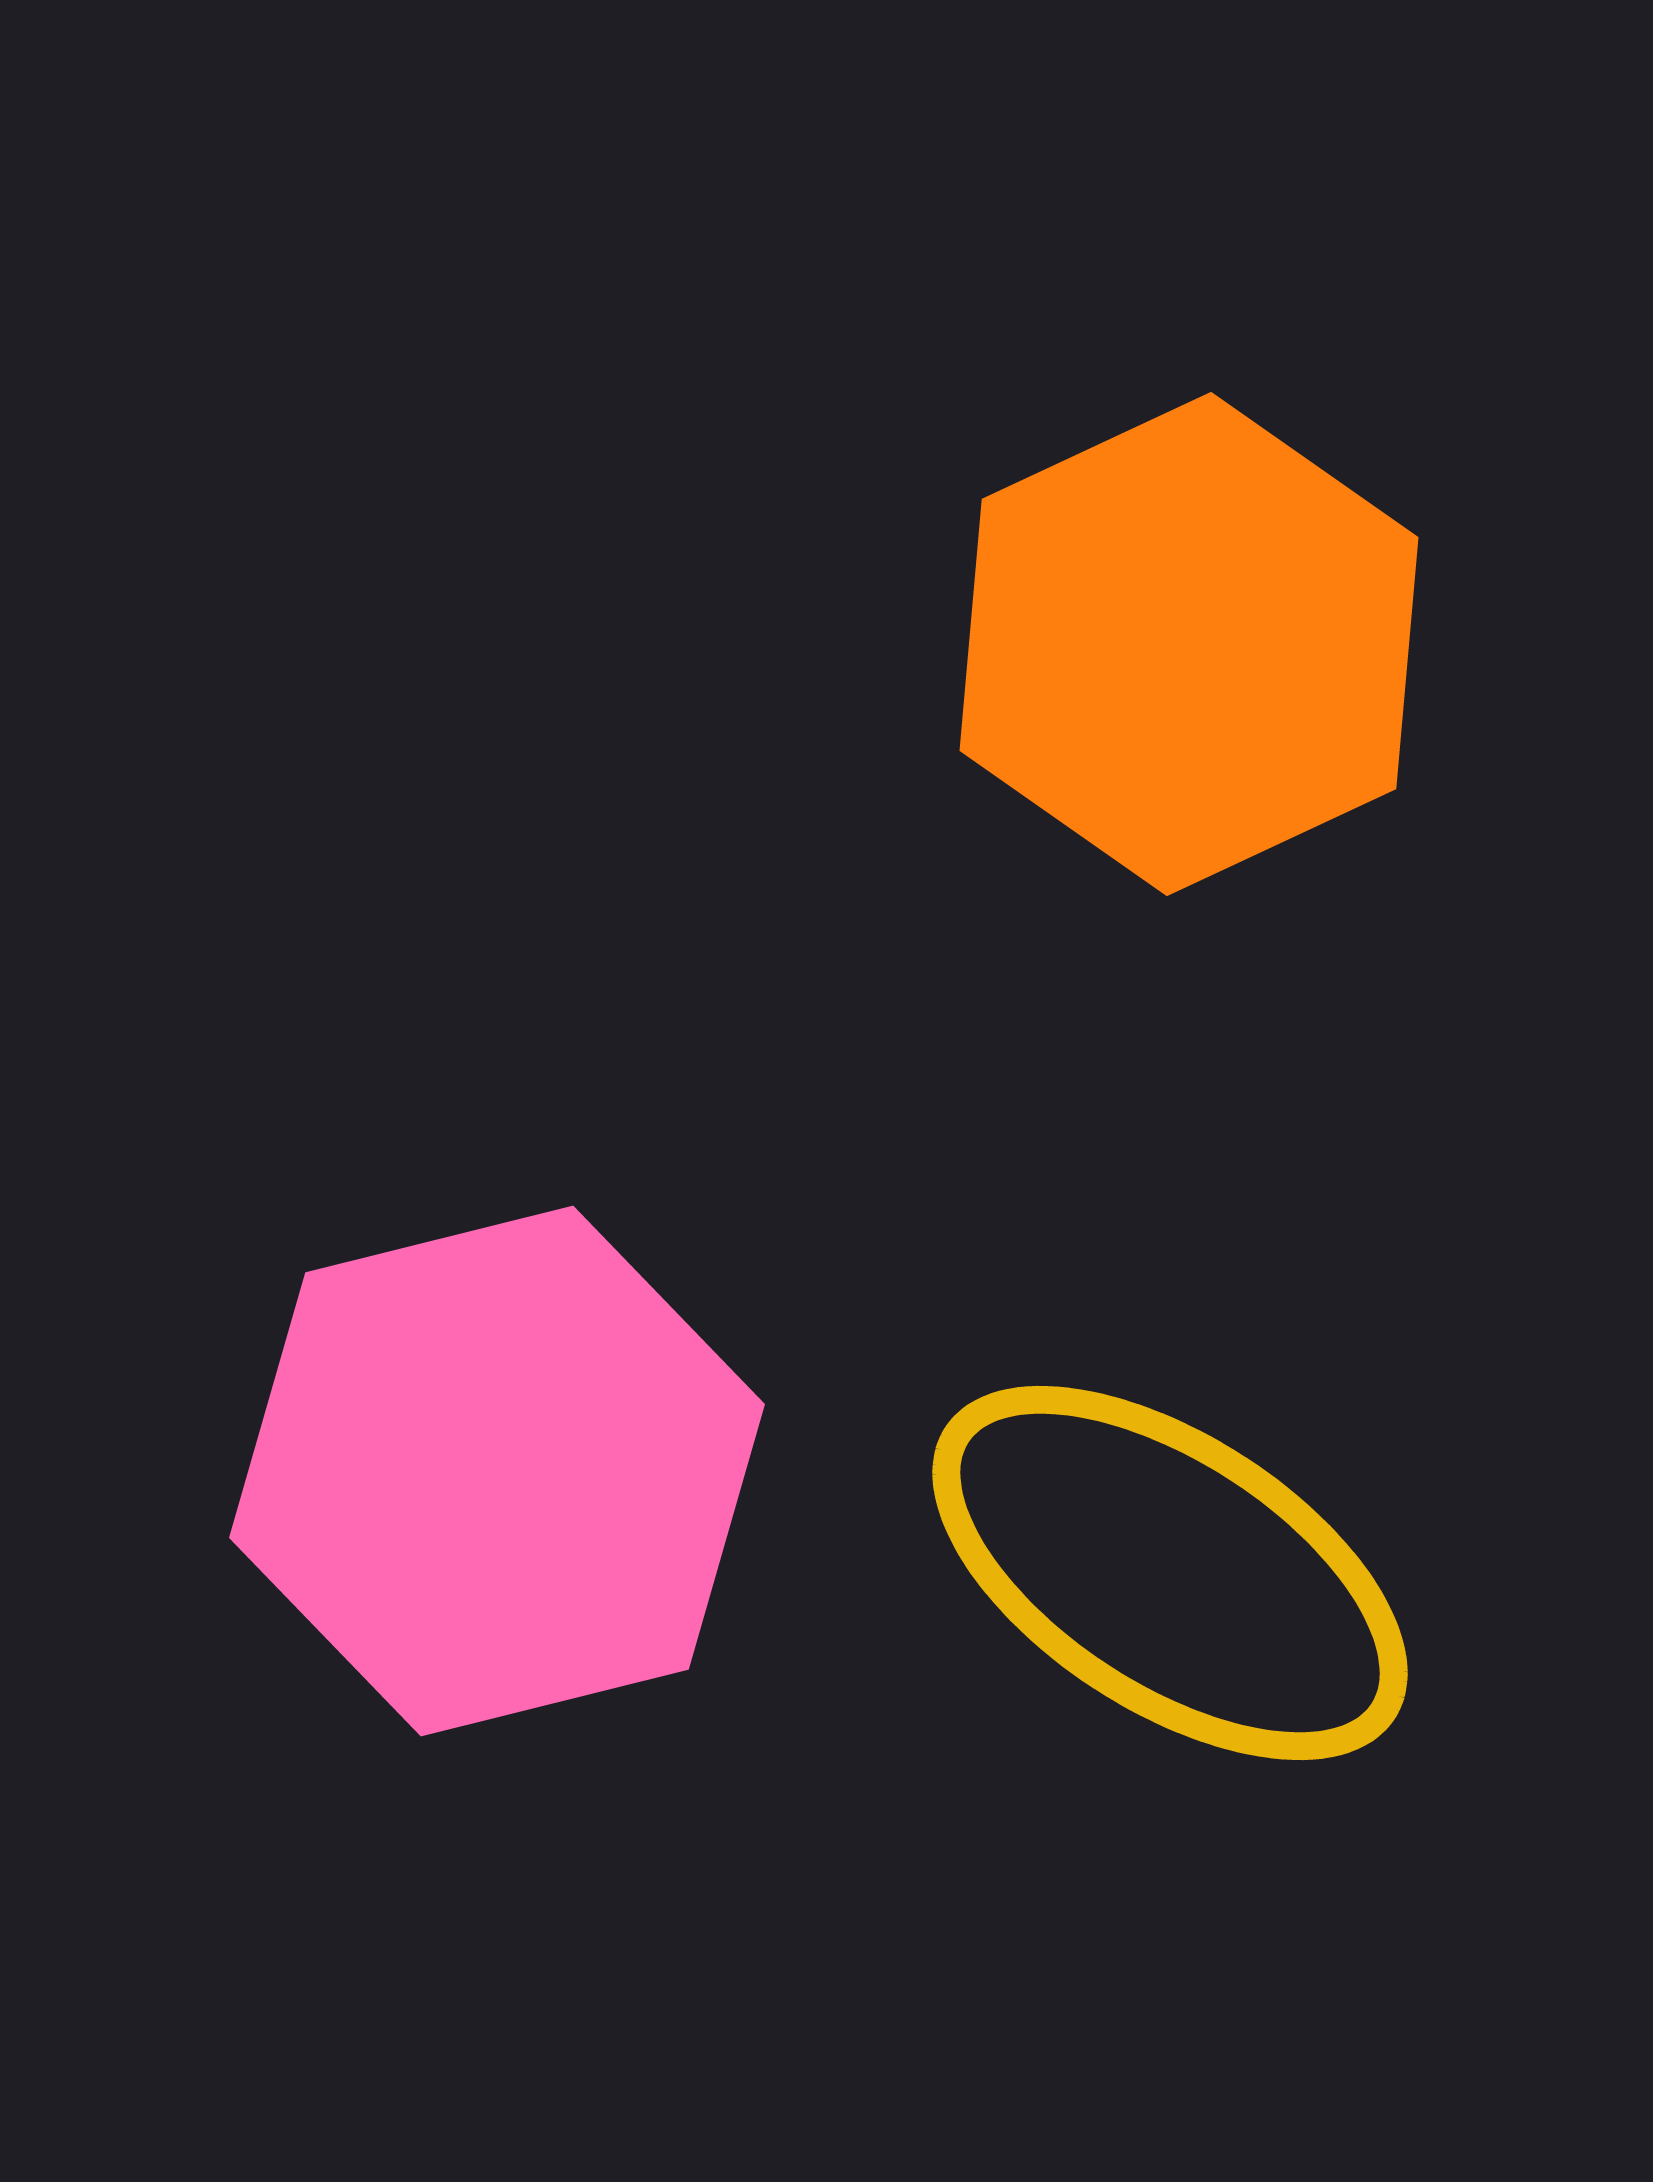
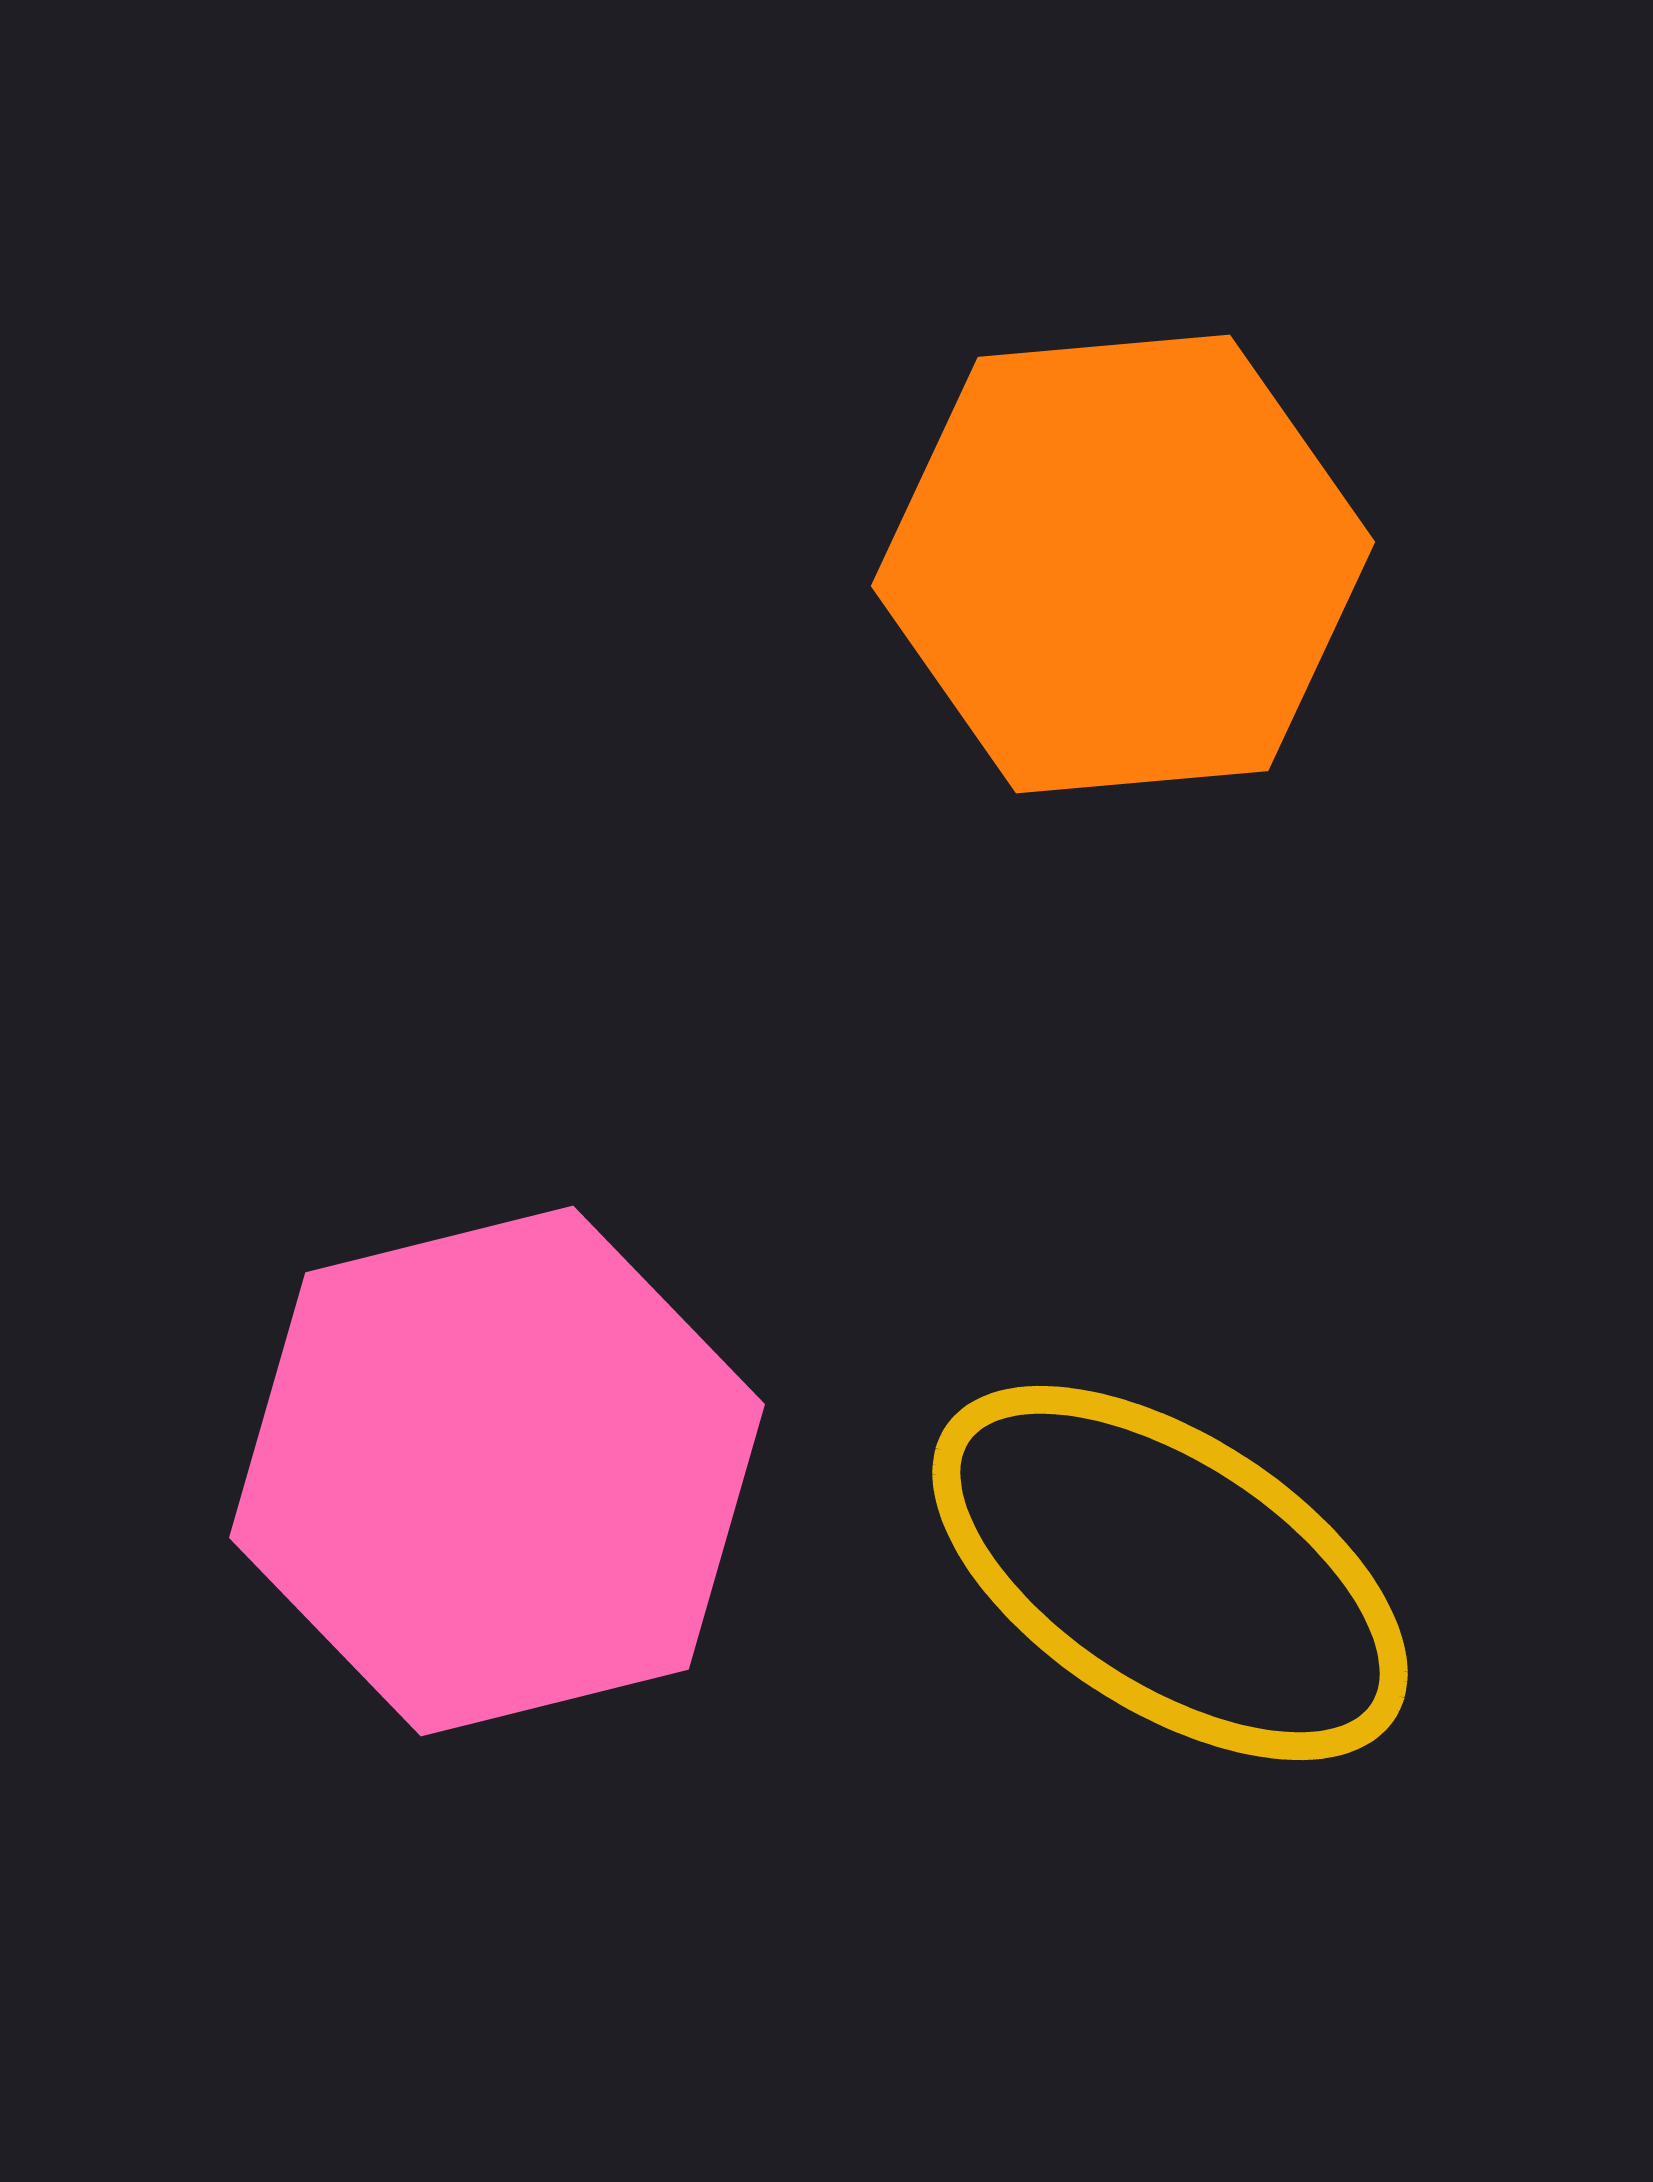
orange hexagon: moved 66 px left, 80 px up; rotated 20 degrees clockwise
